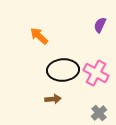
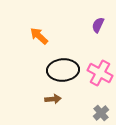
purple semicircle: moved 2 px left
pink cross: moved 4 px right
gray cross: moved 2 px right
